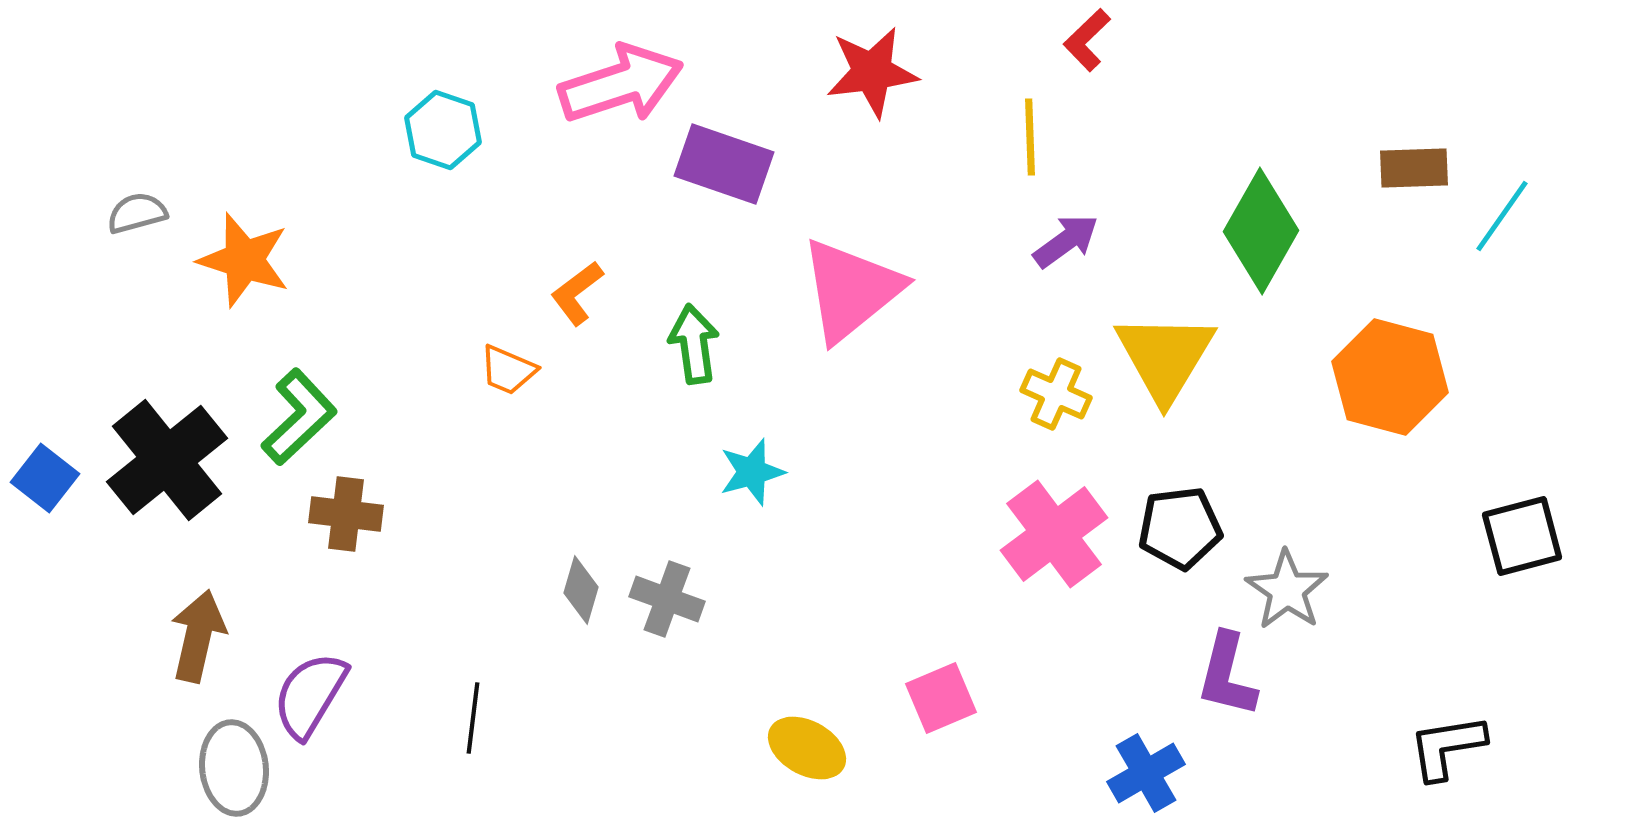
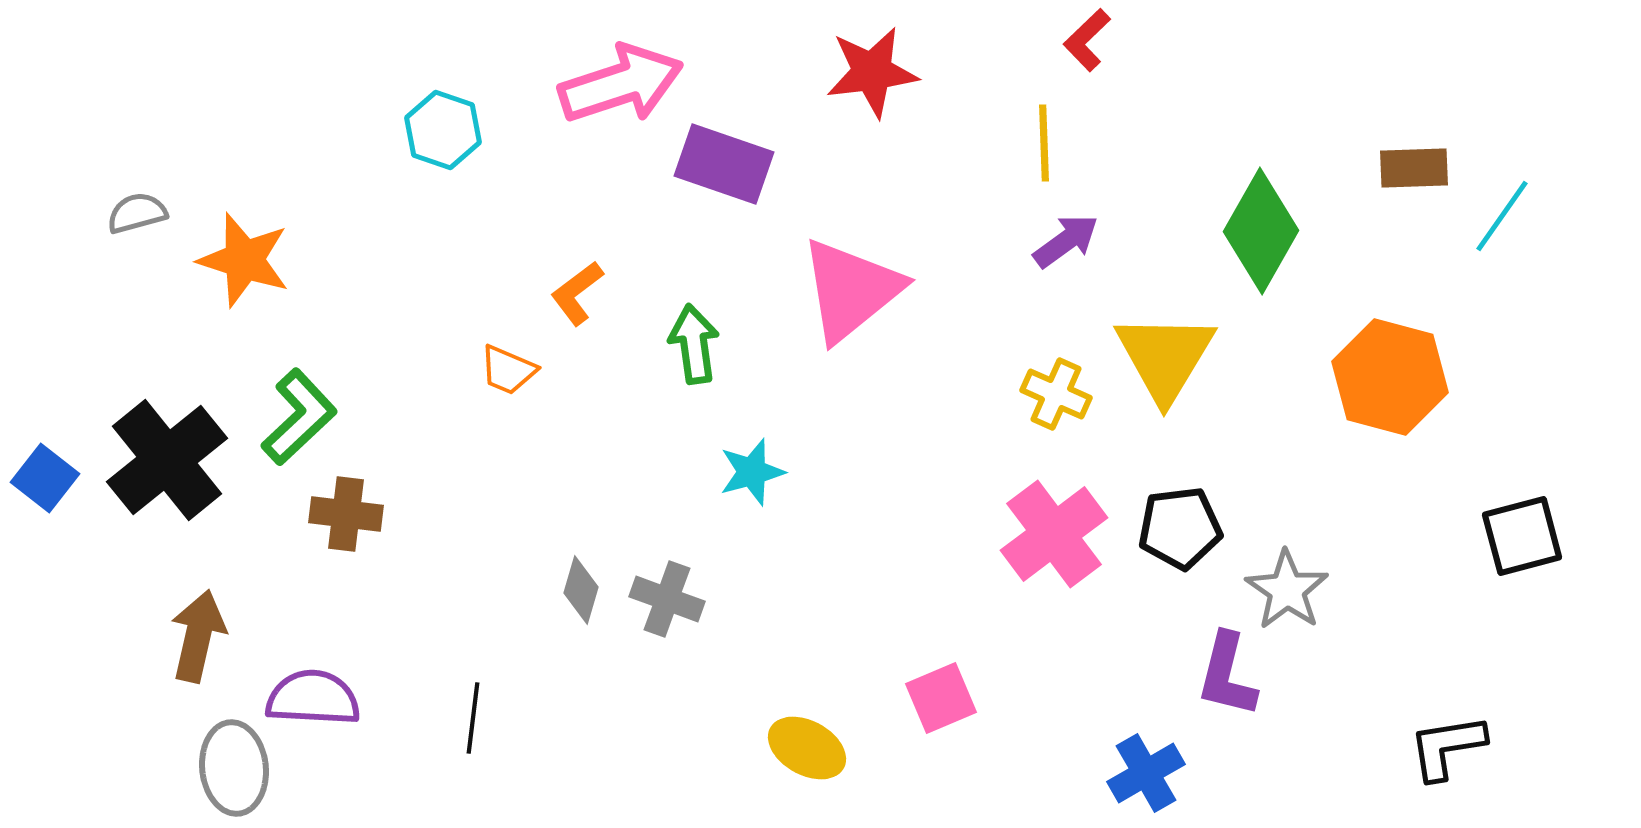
yellow line: moved 14 px right, 6 px down
purple semicircle: moved 3 px right, 3 px down; rotated 62 degrees clockwise
